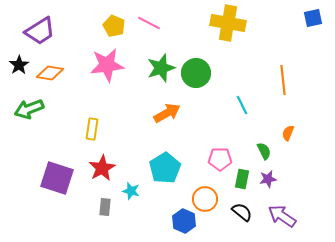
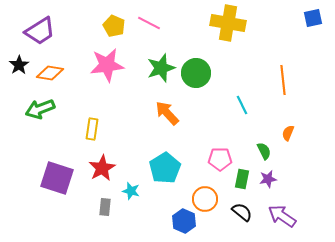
green arrow: moved 11 px right
orange arrow: rotated 104 degrees counterclockwise
